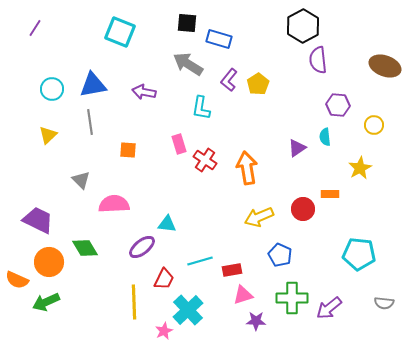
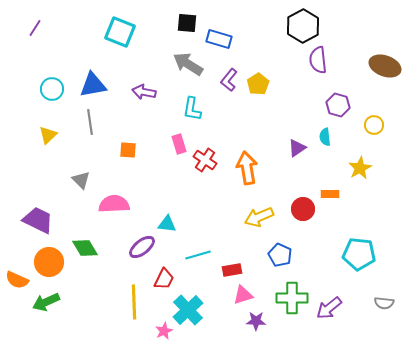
purple hexagon at (338, 105): rotated 10 degrees clockwise
cyan L-shape at (201, 108): moved 9 px left, 1 px down
cyan line at (200, 261): moved 2 px left, 6 px up
